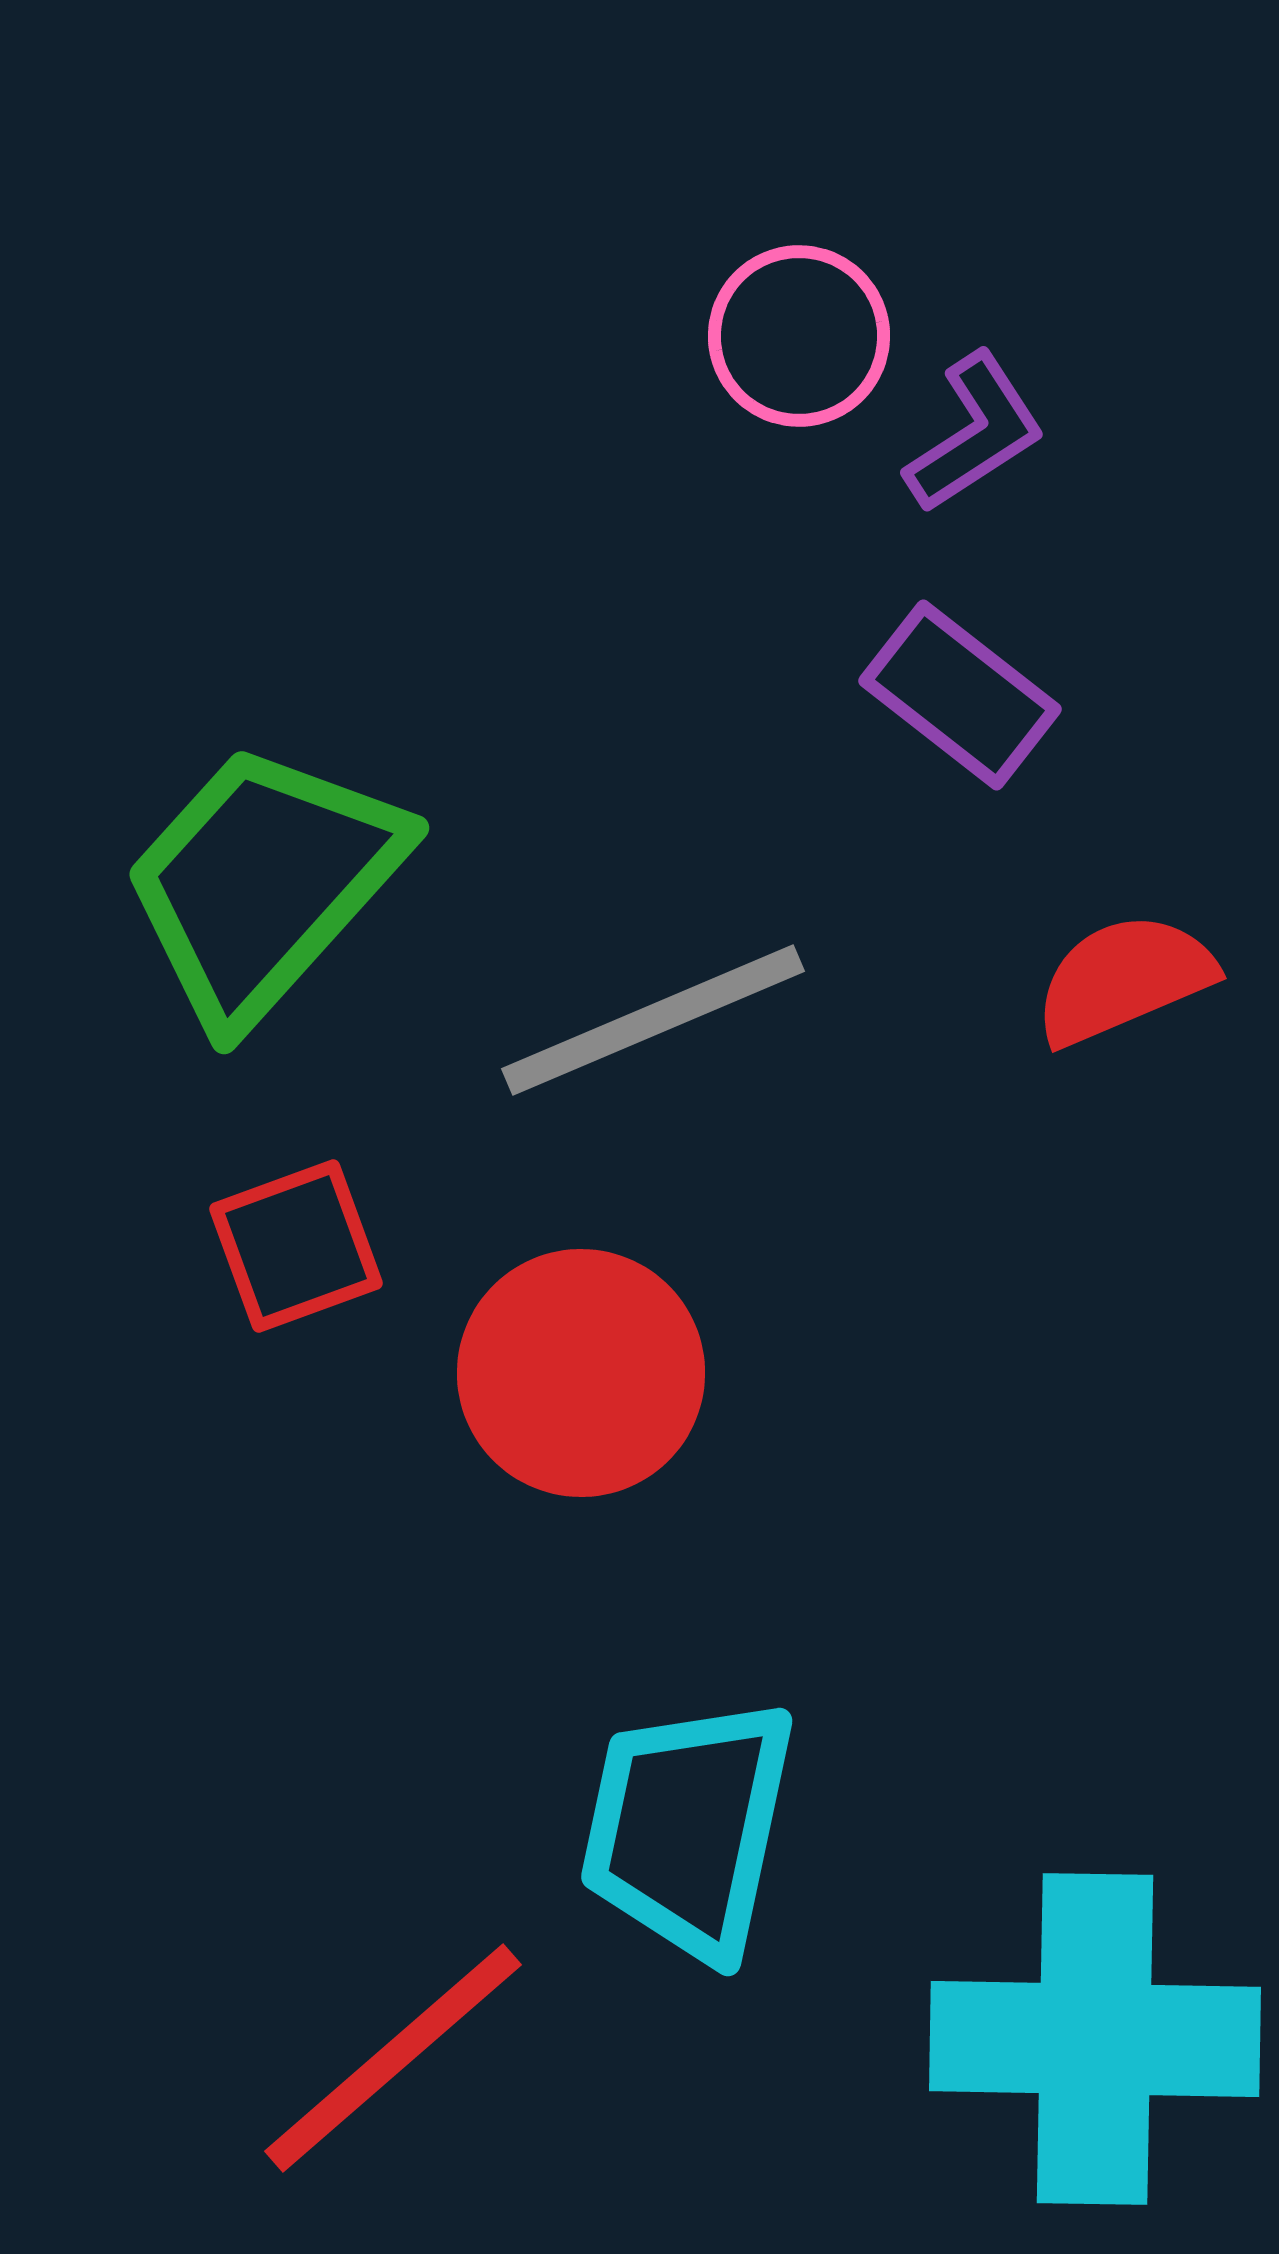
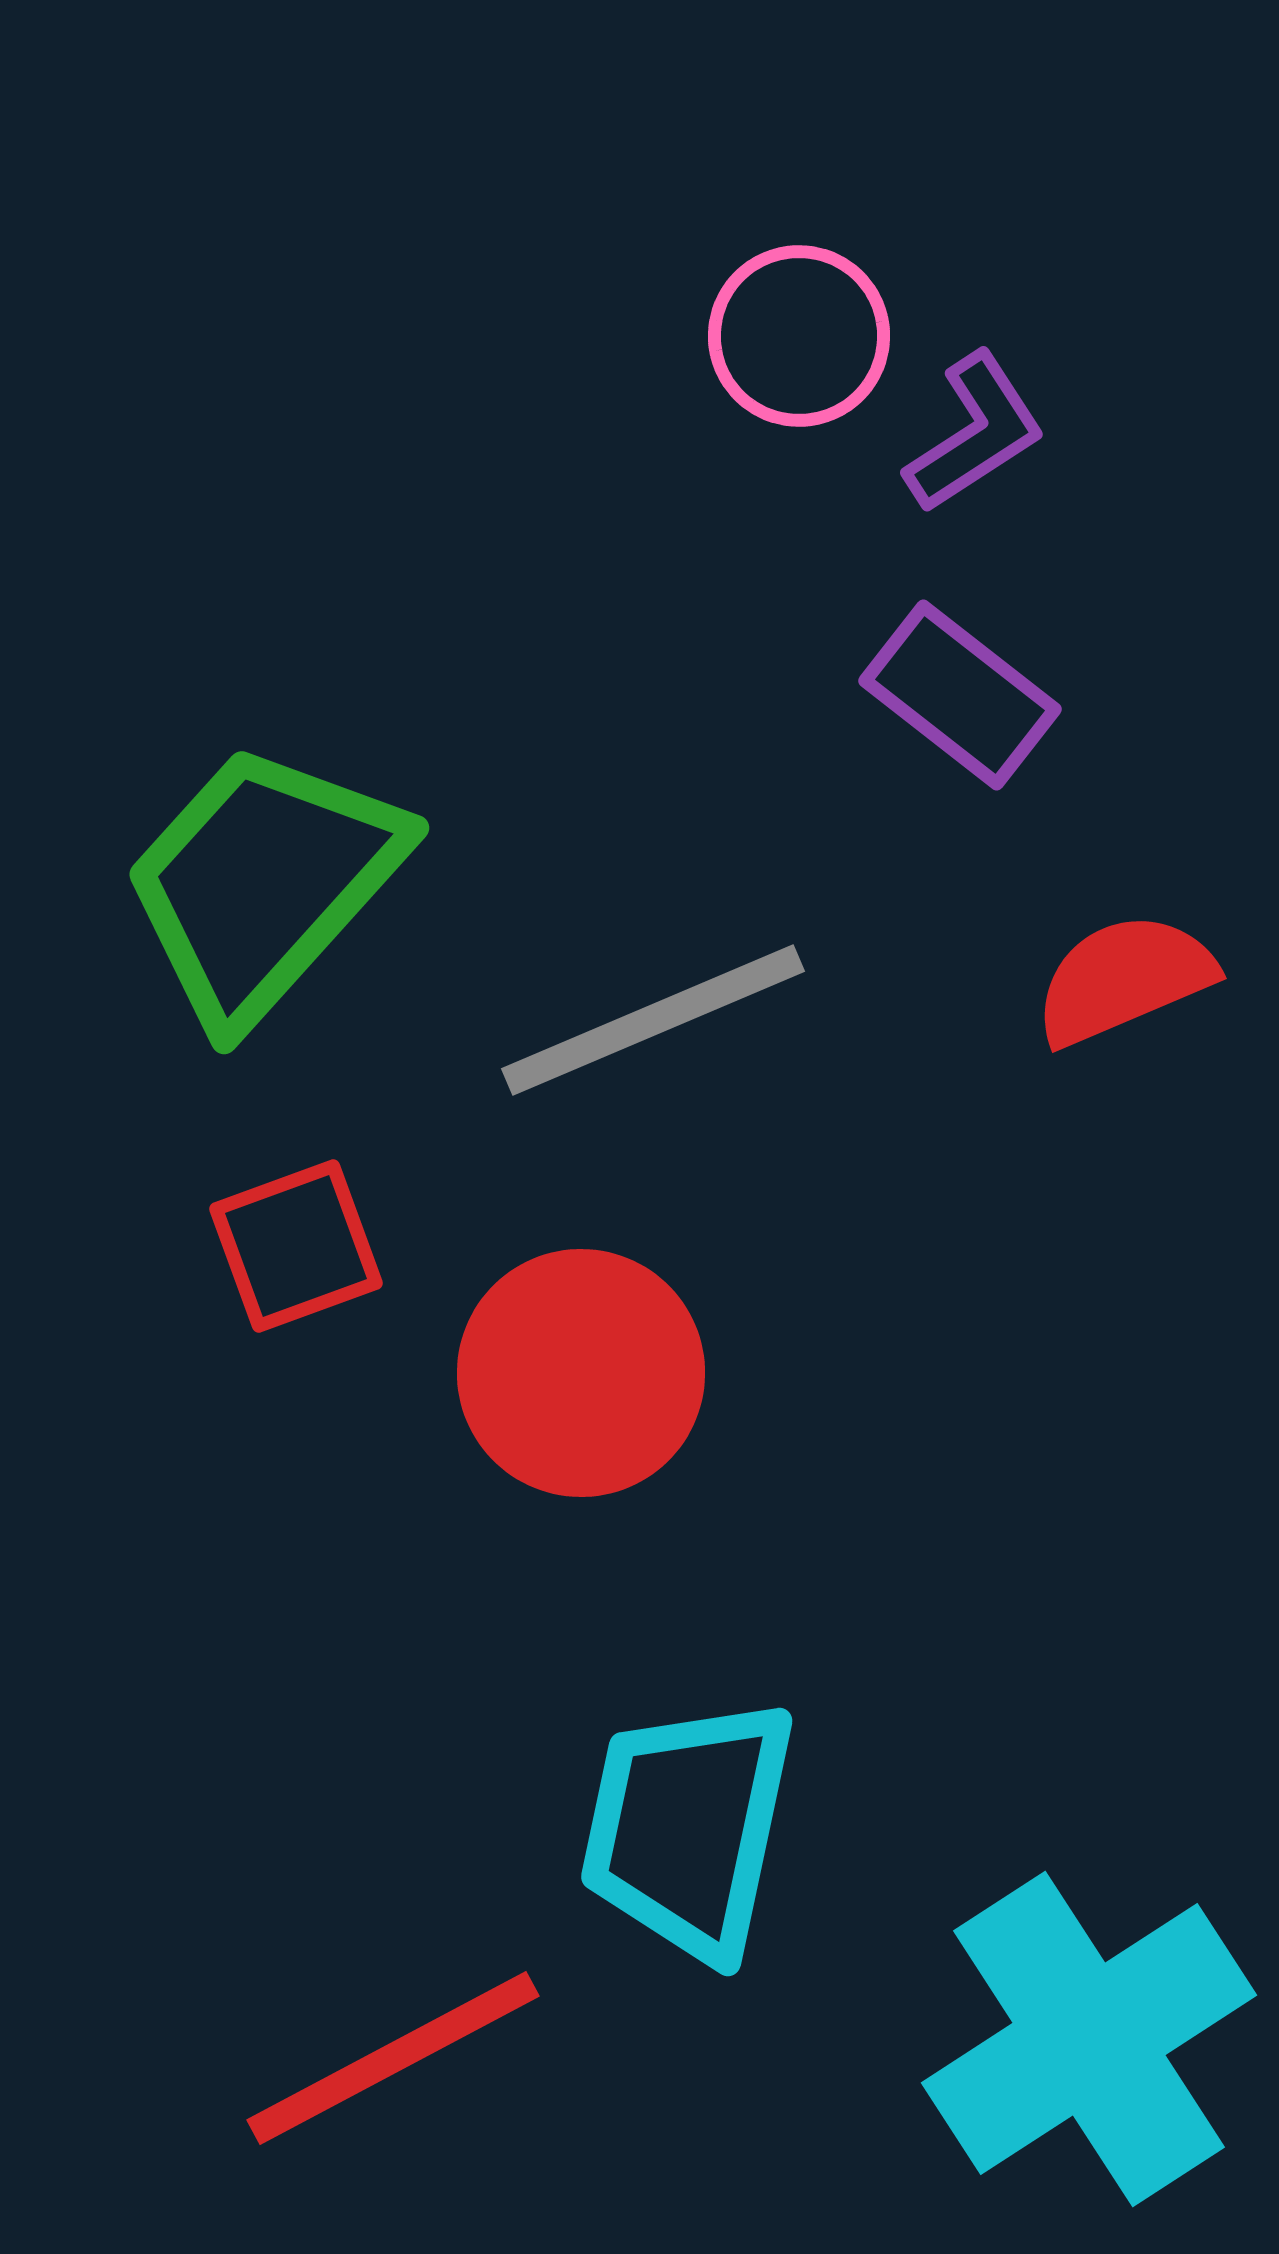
cyan cross: moved 6 px left; rotated 34 degrees counterclockwise
red line: rotated 13 degrees clockwise
